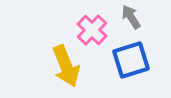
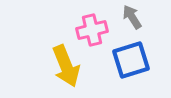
gray arrow: moved 1 px right
pink cross: rotated 32 degrees clockwise
